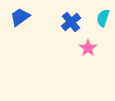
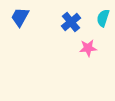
blue trapezoid: rotated 25 degrees counterclockwise
pink star: rotated 30 degrees clockwise
